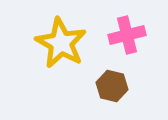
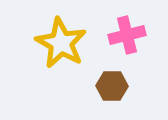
brown hexagon: rotated 12 degrees counterclockwise
